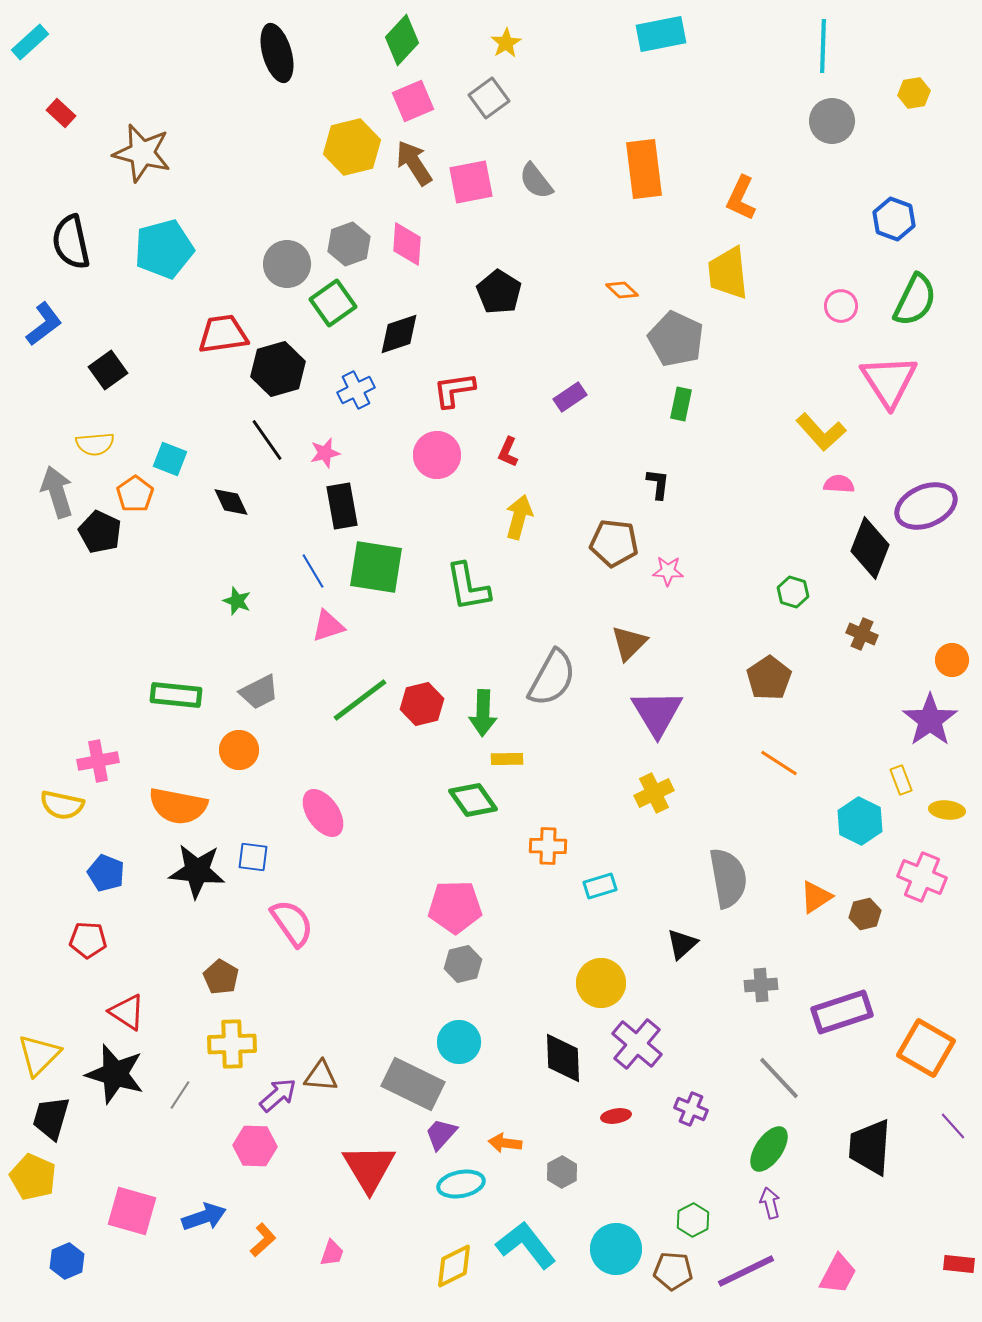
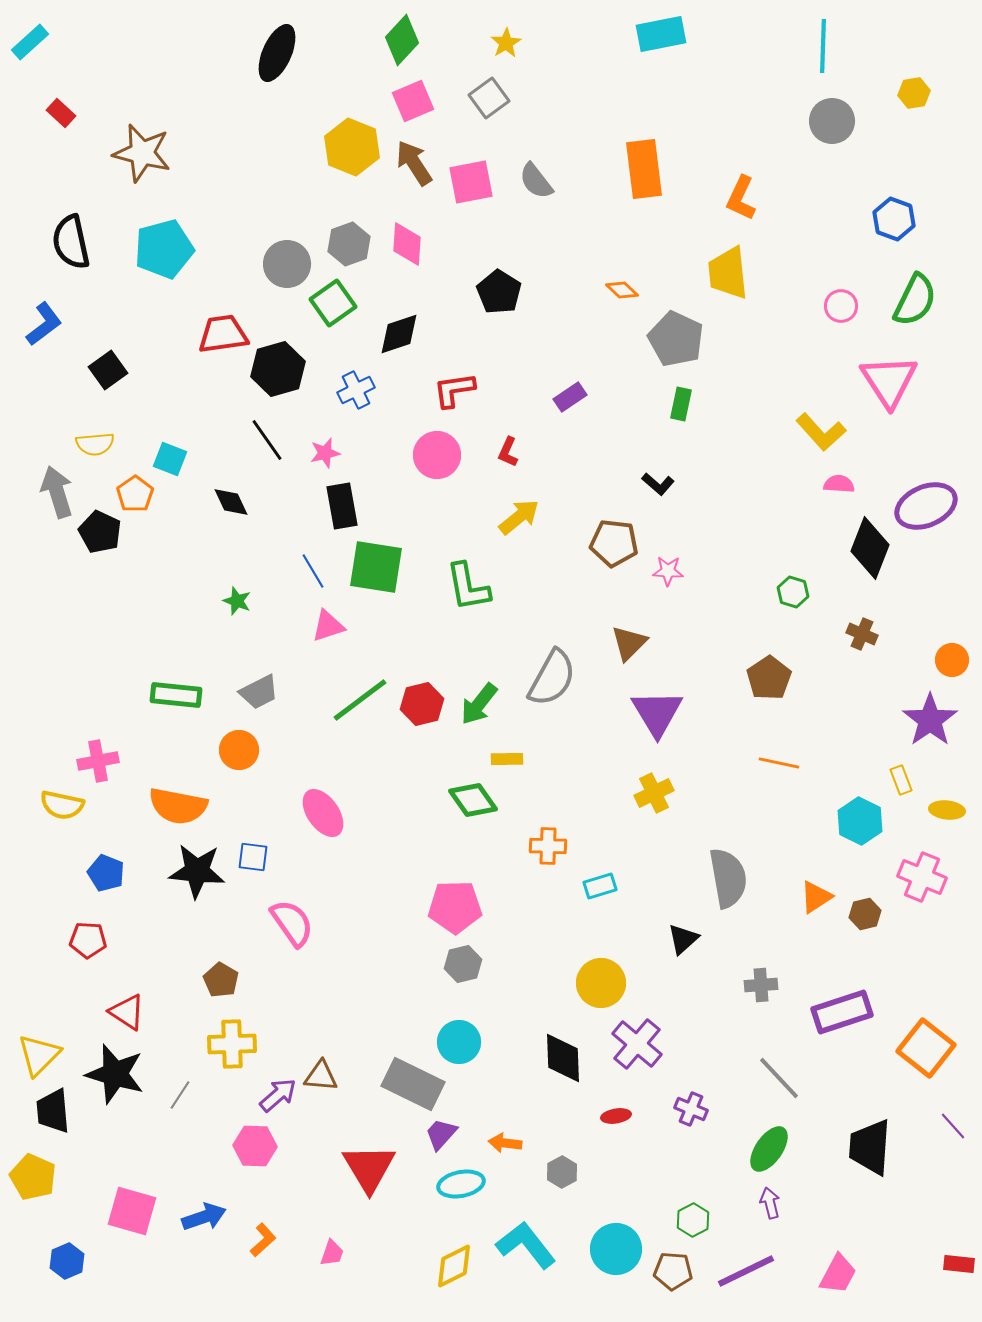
black ellipse at (277, 53): rotated 40 degrees clockwise
yellow hexagon at (352, 147): rotated 24 degrees counterclockwise
black L-shape at (658, 484): rotated 124 degrees clockwise
yellow arrow at (519, 517): rotated 36 degrees clockwise
green arrow at (483, 713): moved 4 px left, 9 px up; rotated 36 degrees clockwise
orange line at (779, 763): rotated 21 degrees counterclockwise
black triangle at (682, 944): moved 1 px right, 5 px up
brown pentagon at (221, 977): moved 3 px down
orange square at (926, 1048): rotated 8 degrees clockwise
black trapezoid at (51, 1118): moved 2 px right, 7 px up; rotated 21 degrees counterclockwise
